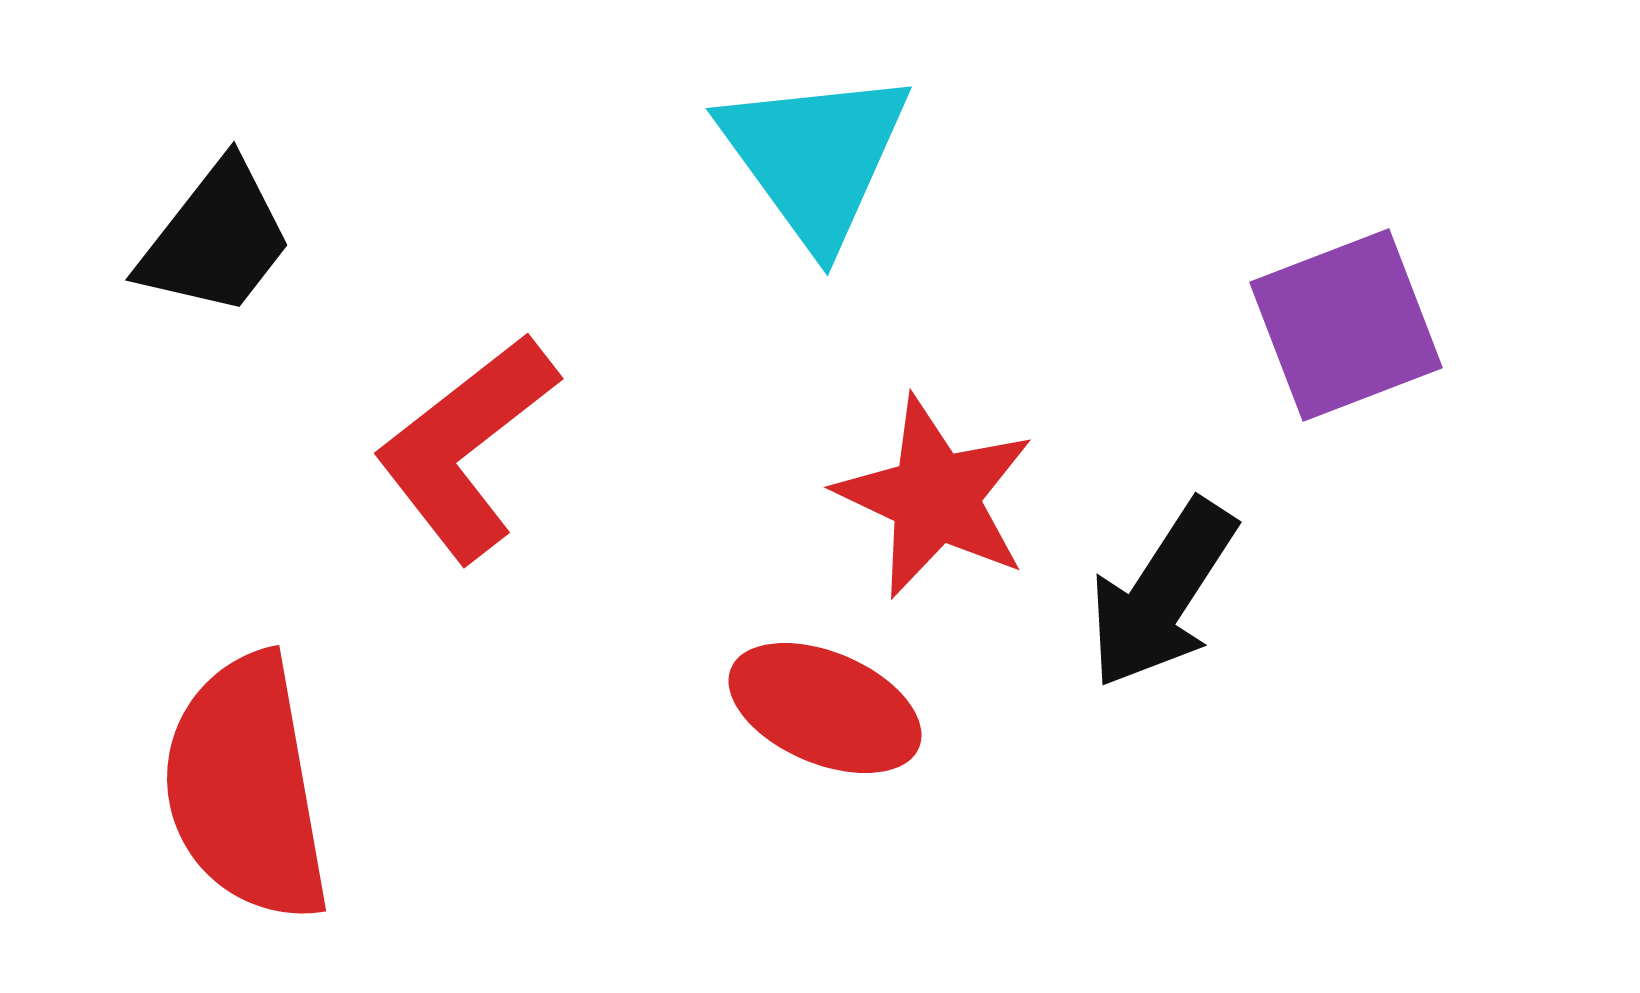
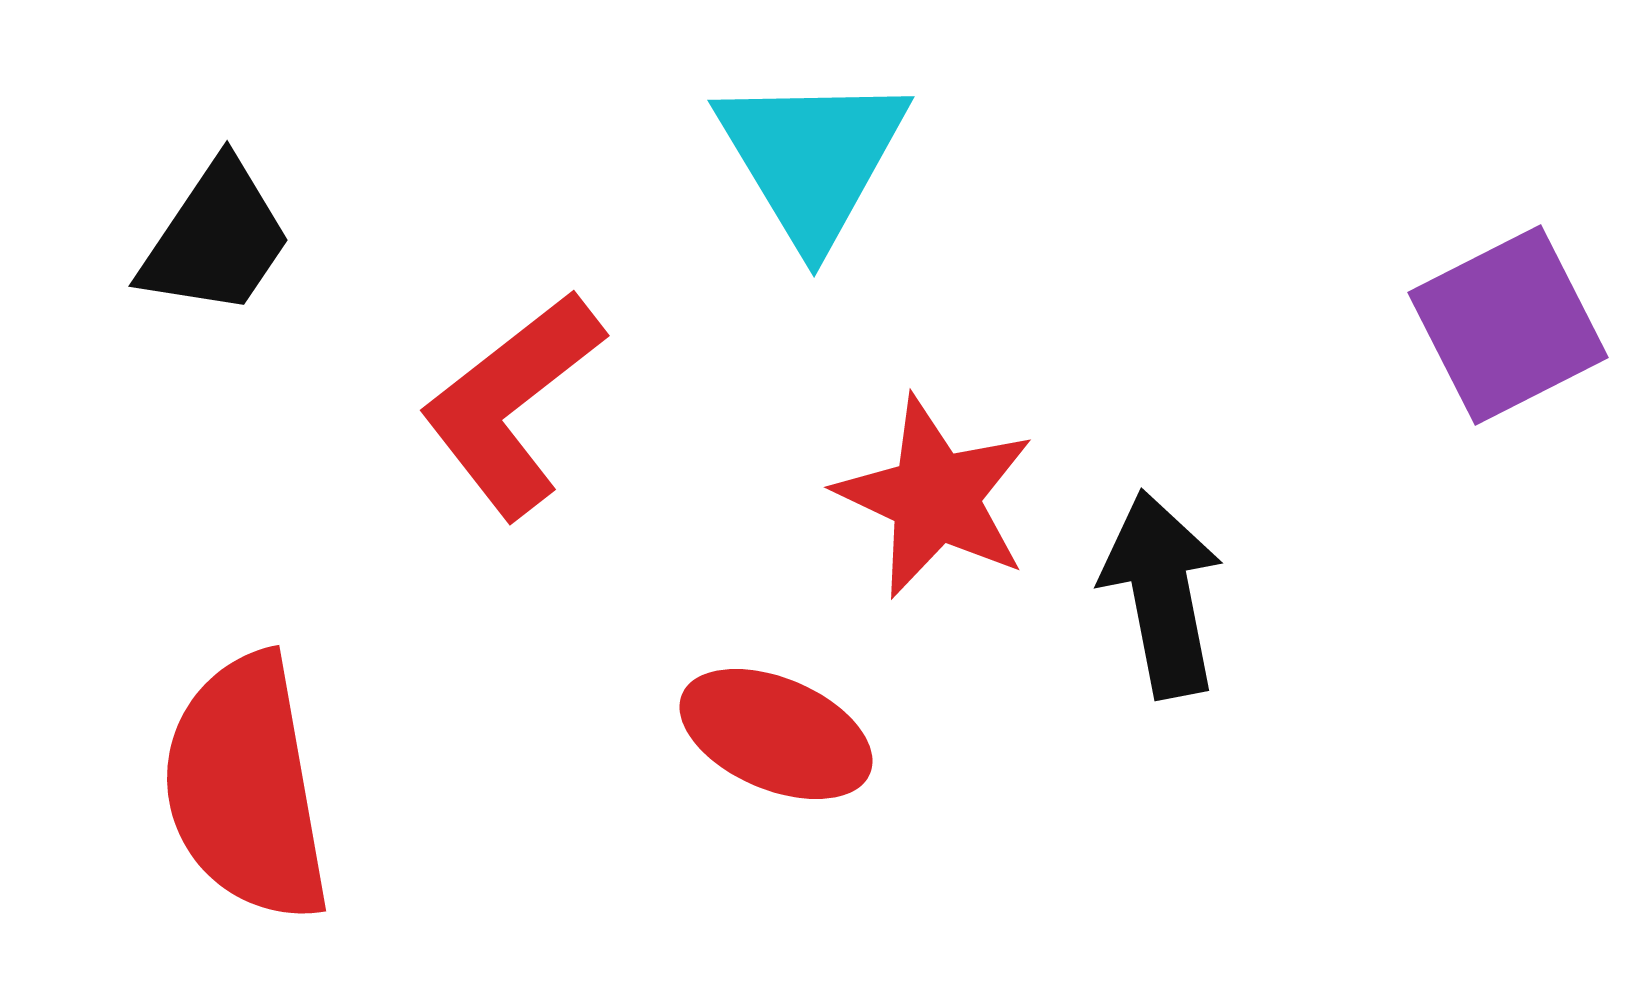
cyan triangle: moved 3 px left, 1 px down; rotated 5 degrees clockwise
black trapezoid: rotated 4 degrees counterclockwise
purple square: moved 162 px right; rotated 6 degrees counterclockwise
red L-shape: moved 46 px right, 43 px up
black arrow: rotated 136 degrees clockwise
red ellipse: moved 49 px left, 26 px down
